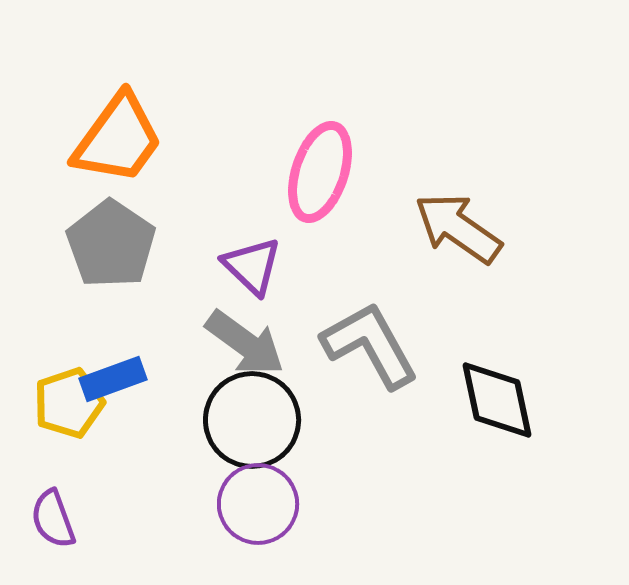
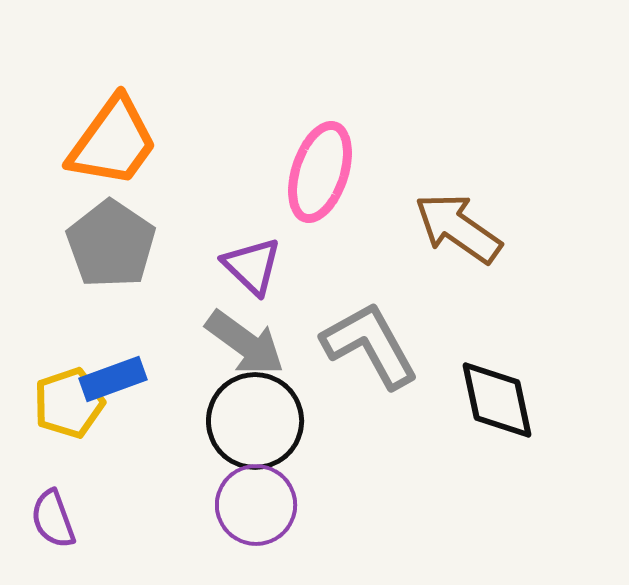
orange trapezoid: moved 5 px left, 3 px down
black circle: moved 3 px right, 1 px down
purple circle: moved 2 px left, 1 px down
